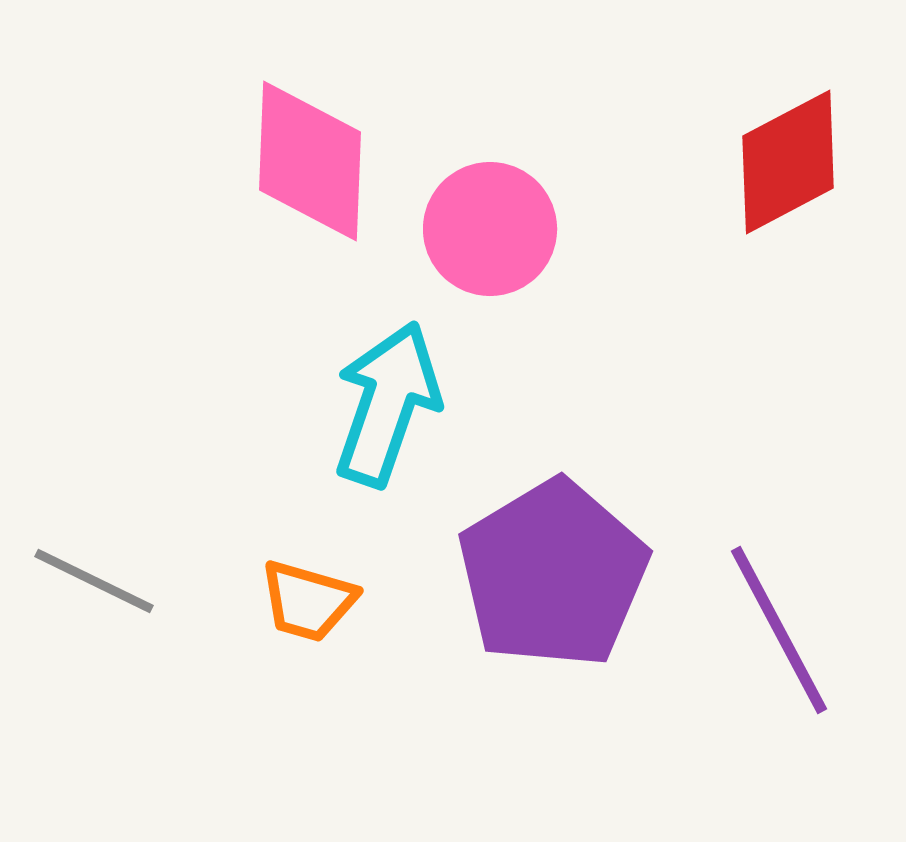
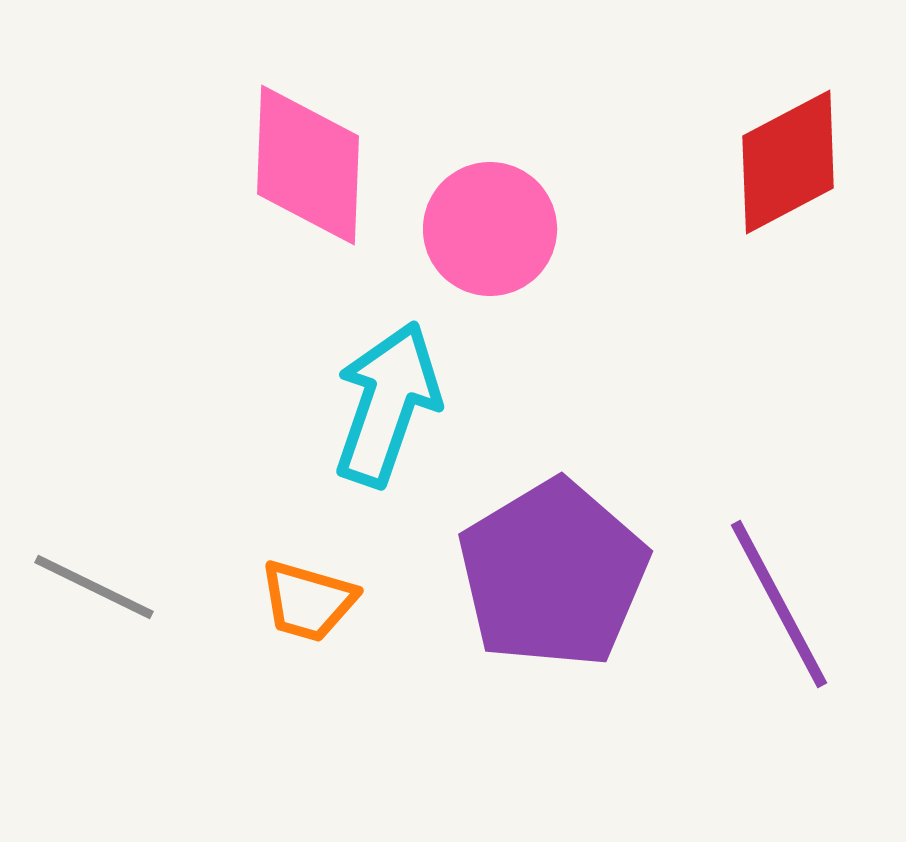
pink diamond: moved 2 px left, 4 px down
gray line: moved 6 px down
purple line: moved 26 px up
